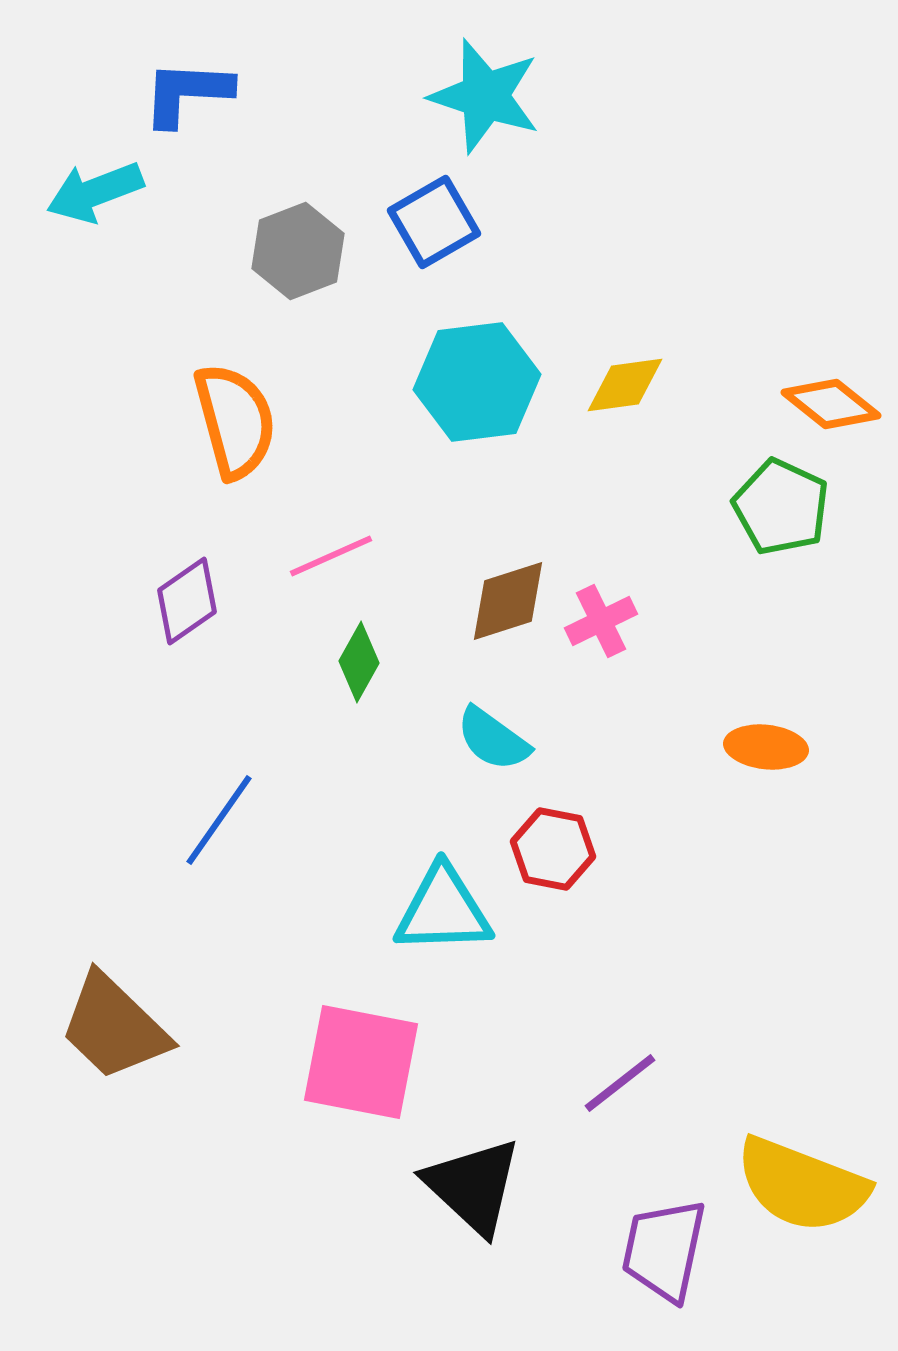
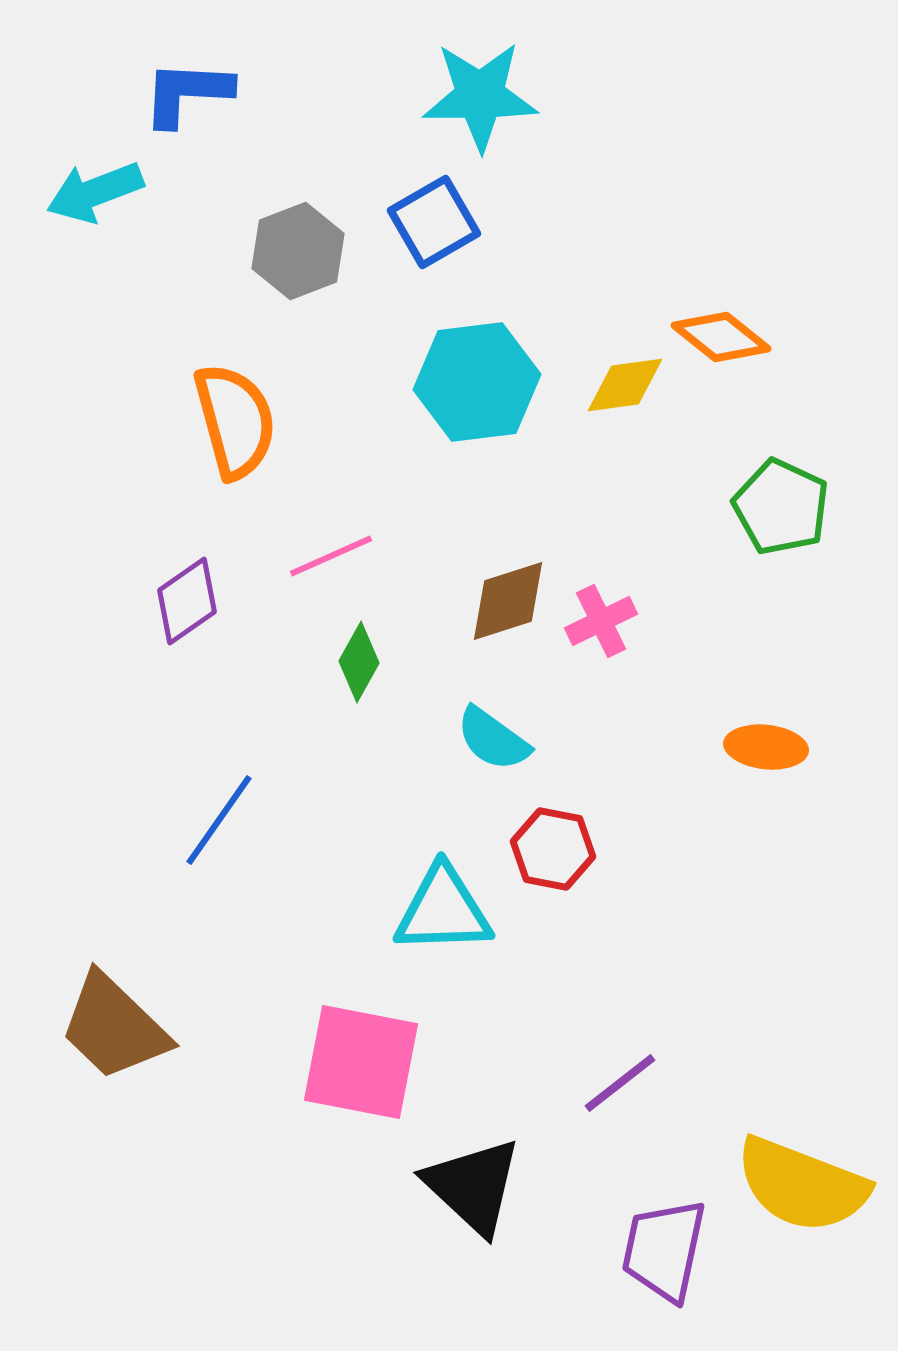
cyan star: moved 5 px left; rotated 18 degrees counterclockwise
orange diamond: moved 110 px left, 67 px up
